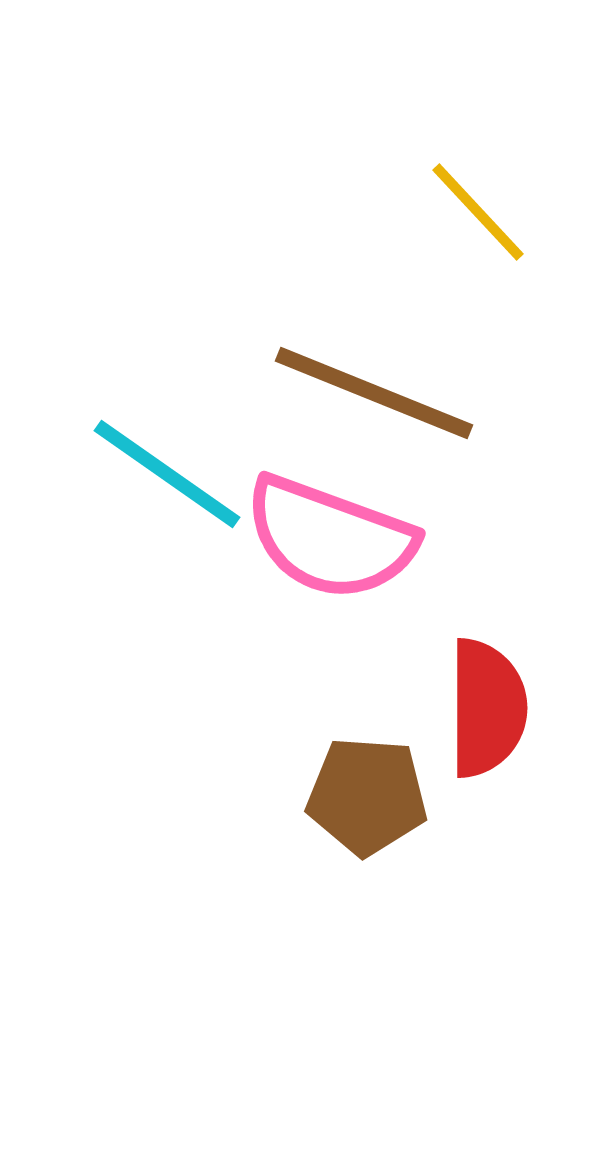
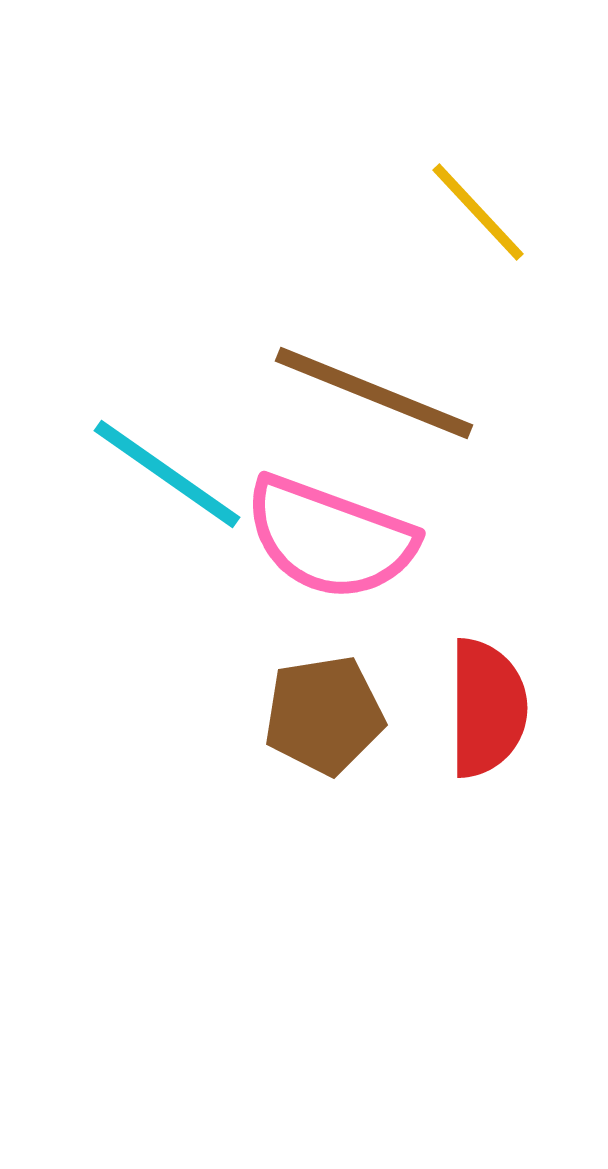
brown pentagon: moved 43 px left, 81 px up; rotated 13 degrees counterclockwise
